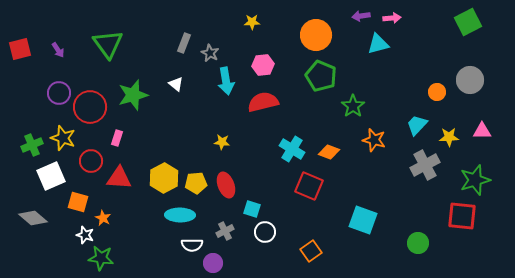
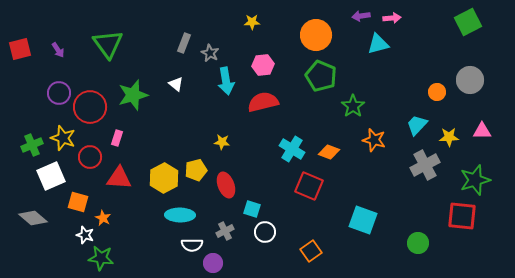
red circle at (91, 161): moved 1 px left, 4 px up
yellow pentagon at (196, 183): moved 13 px up; rotated 10 degrees counterclockwise
